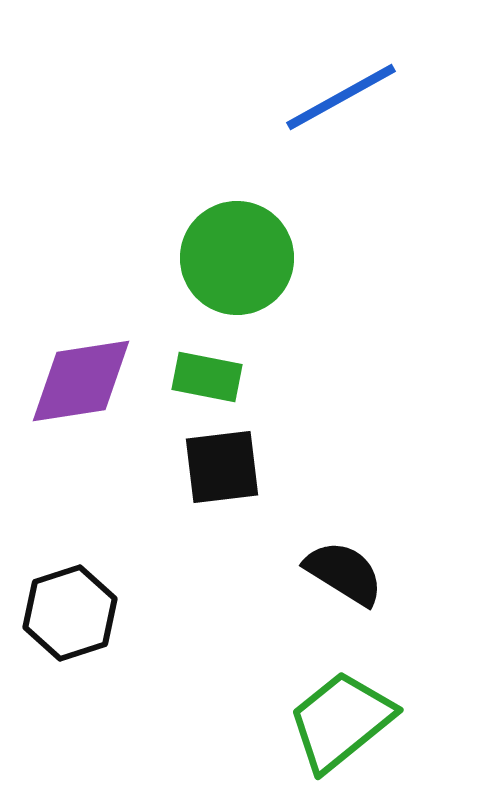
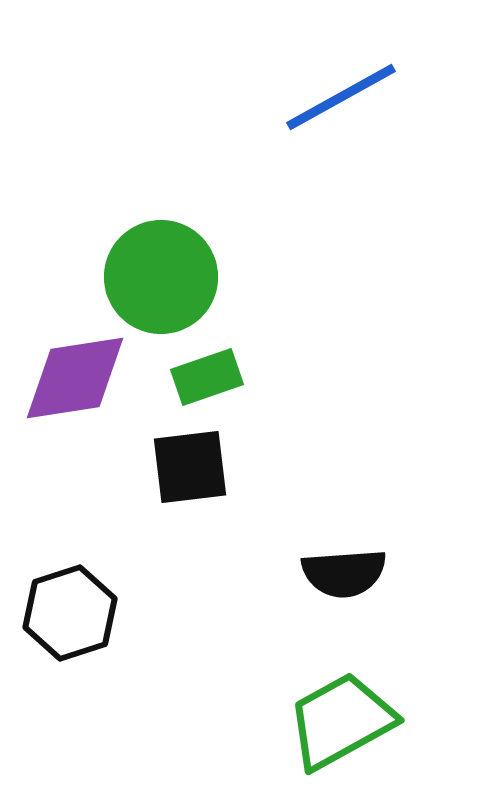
green circle: moved 76 px left, 19 px down
green rectangle: rotated 30 degrees counterclockwise
purple diamond: moved 6 px left, 3 px up
black square: moved 32 px left
black semicircle: rotated 144 degrees clockwise
green trapezoid: rotated 10 degrees clockwise
